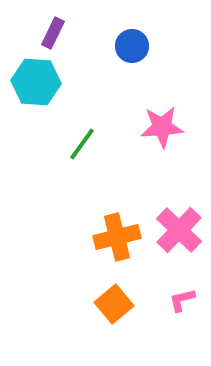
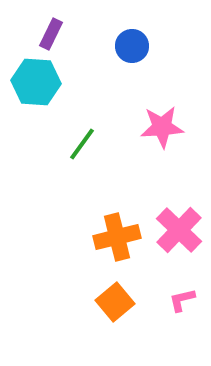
purple rectangle: moved 2 px left, 1 px down
orange square: moved 1 px right, 2 px up
